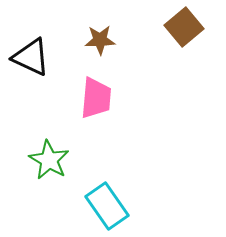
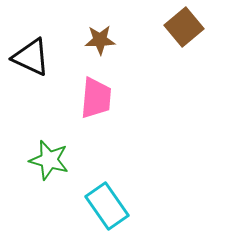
green star: rotated 15 degrees counterclockwise
